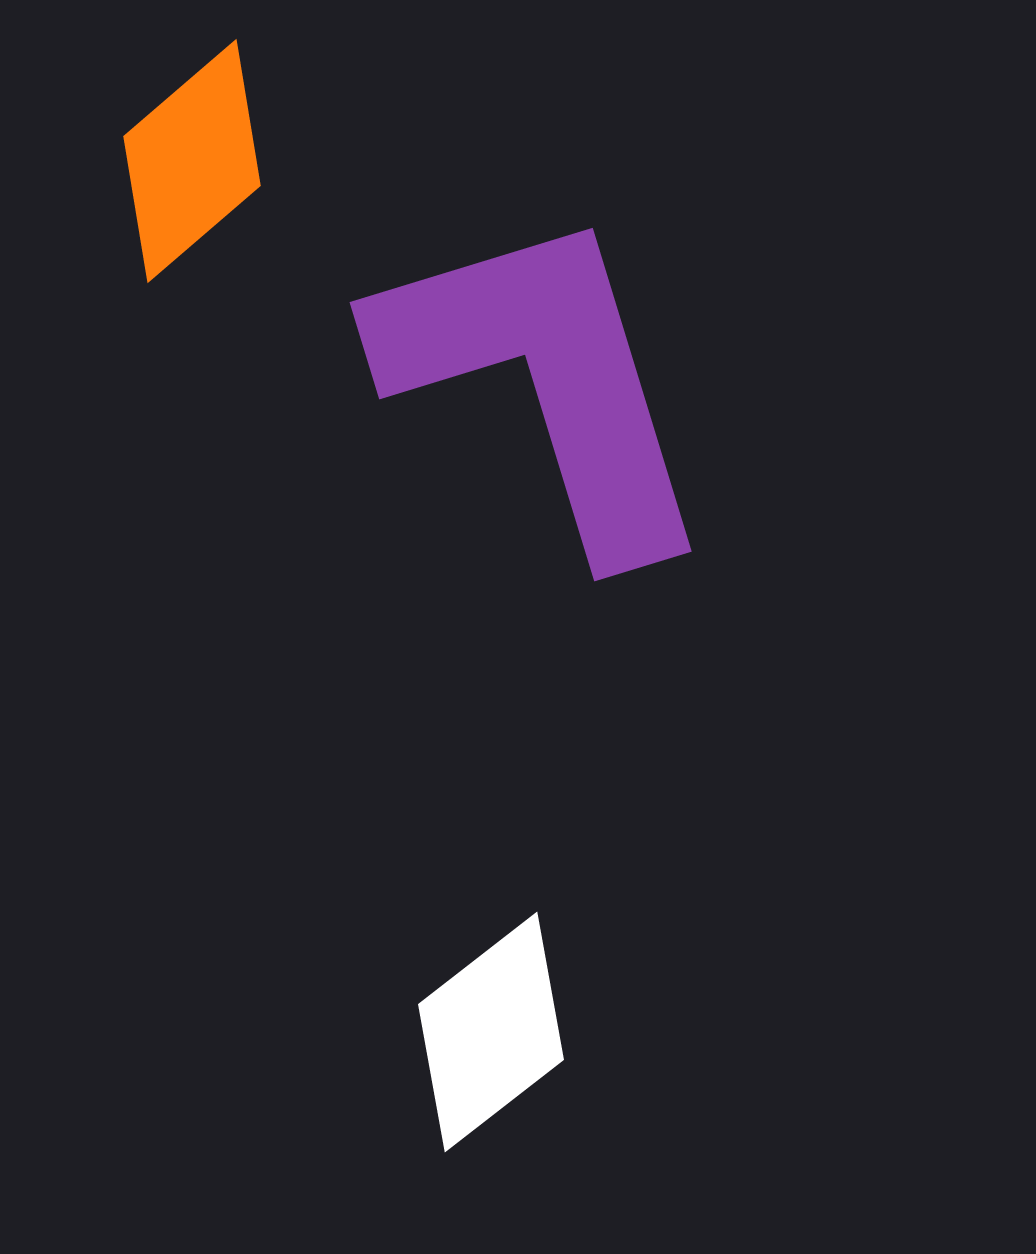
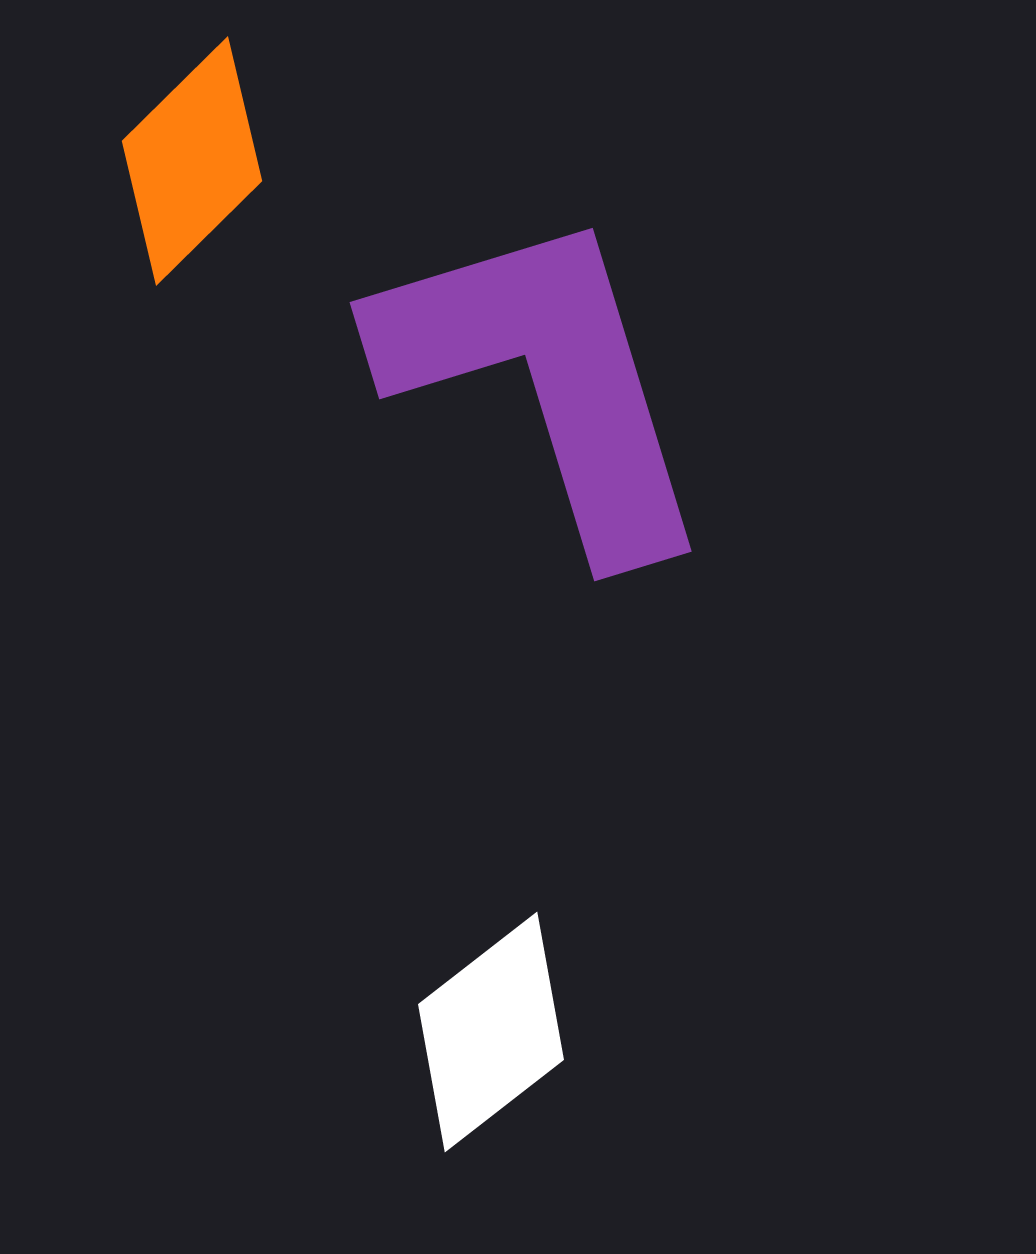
orange diamond: rotated 4 degrees counterclockwise
